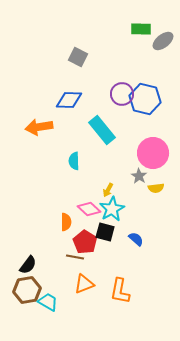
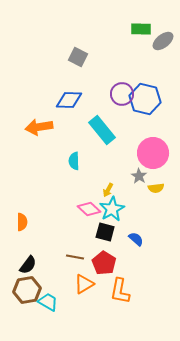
orange semicircle: moved 44 px left
red pentagon: moved 19 px right, 21 px down
orange triangle: rotated 10 degrees counterclockwise
